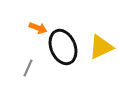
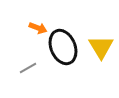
yellow triangle: rotated 36 degrees counterclockwise
gray line: rotated 36 degrees clockwise
